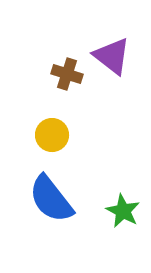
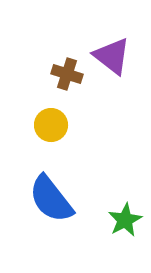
yellow circle: moved 1 px left, 10 px up
green star: moved 2 px right, 9 px down; rotated 16 degrees clockwise
